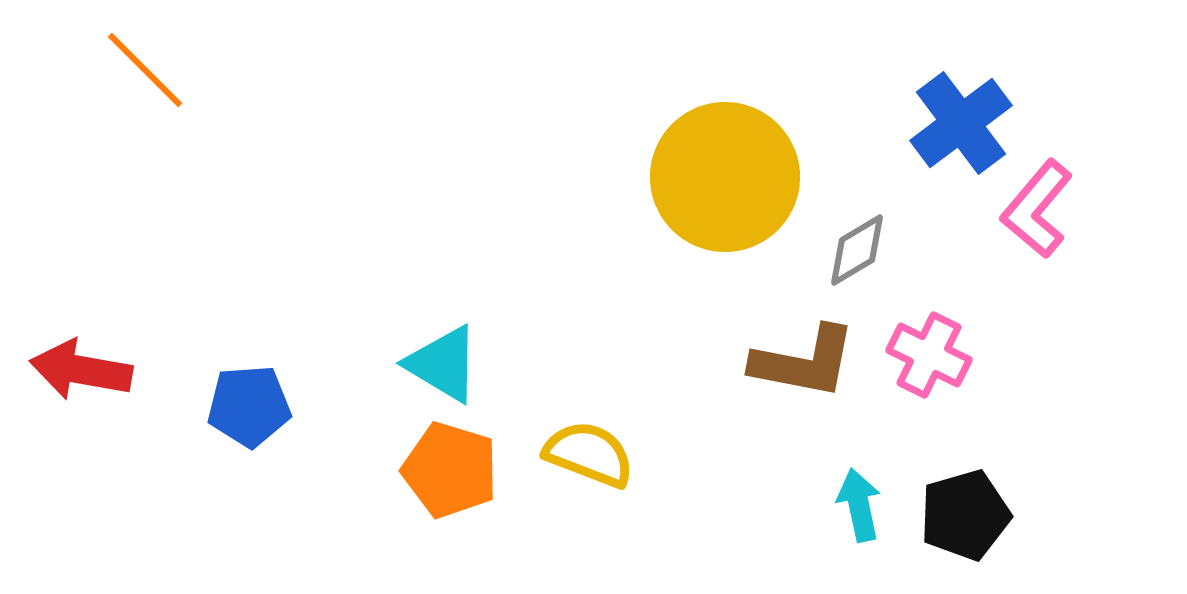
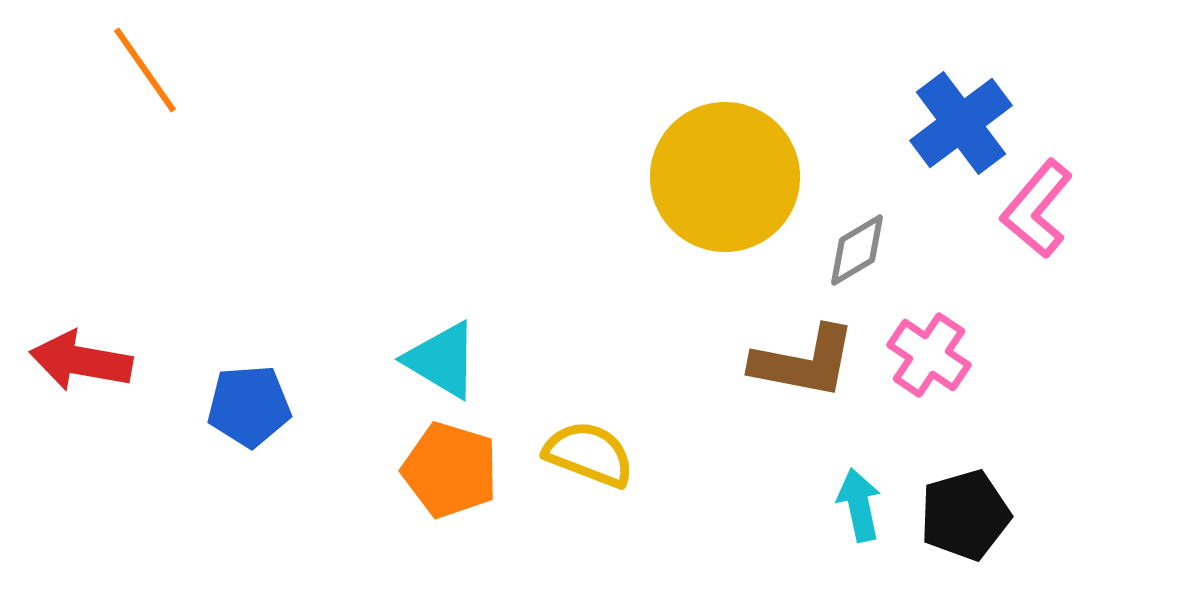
orange line: rotated 10 degrees clockwise
pink cross: rotated 8 degrees clockwise
cyan triangle: moved 1 px left, 4 px up
red arrow: moved 9 px up
